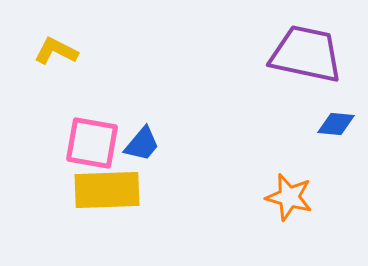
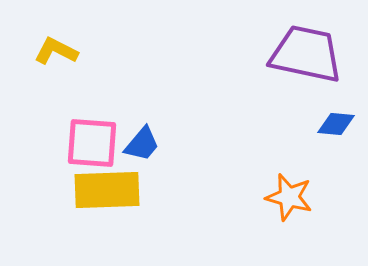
pink square: rotated 6 degrees counterclockwise
